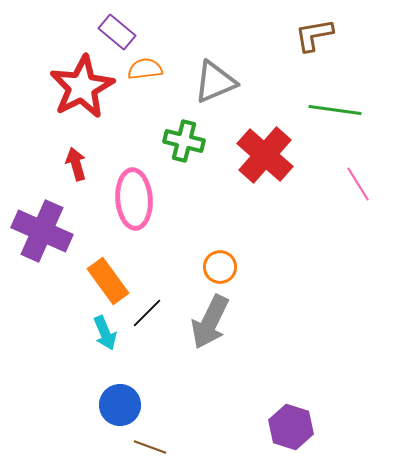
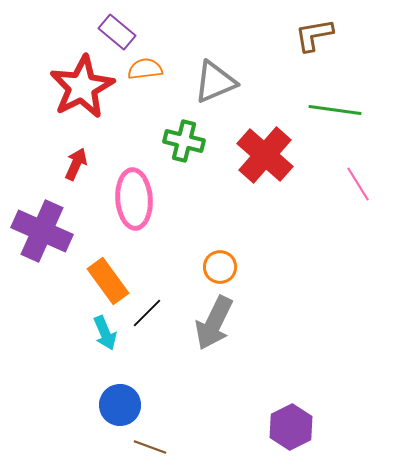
red arrow: rotated 40 degrees clockwise
gray arrow: moved 4 px right, 1 px down
purple hexagon: rotated 15 degrees clockwise
